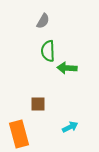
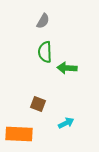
green semicircle: moved 3 px left, 1 px down
brown square: rotated 21 degrees clockwise
cyan arrow: moved 4 px left, 4 px up
orange rectangle: rotated 72 degrees counterclockwise
